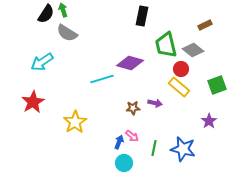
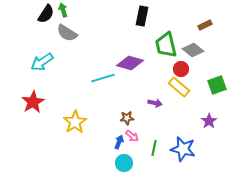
cyan line: moved 1 px right, 1 px up
brown star: moved 6 px left, 10 px down
